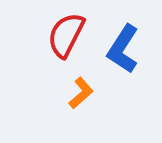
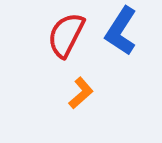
blue L-shape: moved 2 px left, 18 px up
